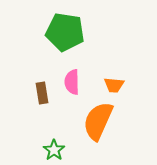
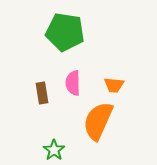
pink semicircle: moved 1 px right, 1 px down
